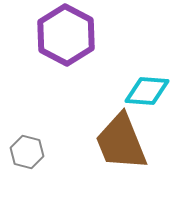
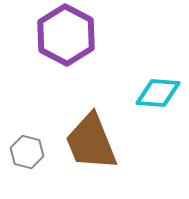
cyan diamond: moved 11 px right, 2 px down
brown trapezoid: moved 30 px left
